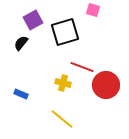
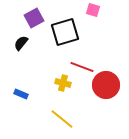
purple square: moved 1 px right, 2 px up
